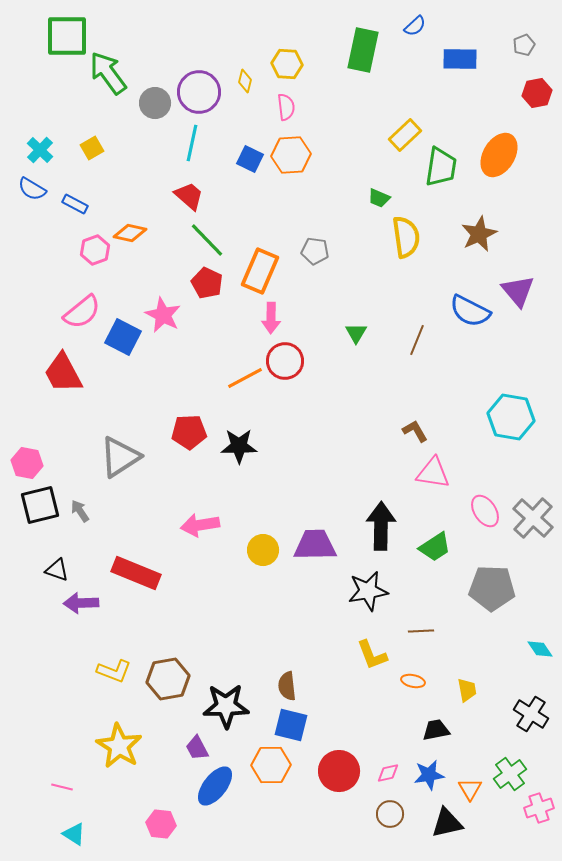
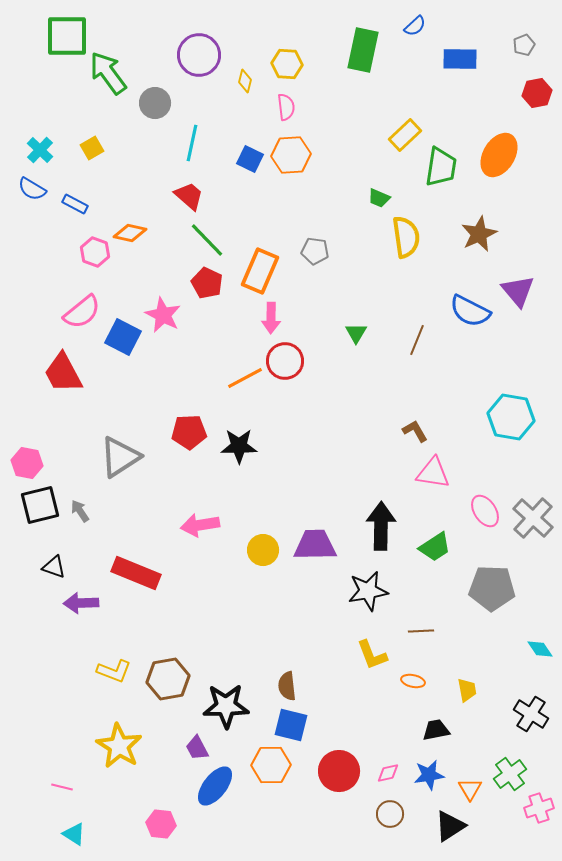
purple circle at (199, 92): moved 37 px up
pink hexagon at (95, 250): moved 2 px down; rotated 20 degrees counterclockwise
black triangle at (57, 570): moved 3 px left, 3 px up
black triangle at (447, 823): moved 3 px right, 3 px down; rotated 20 degrees counterclockwise
